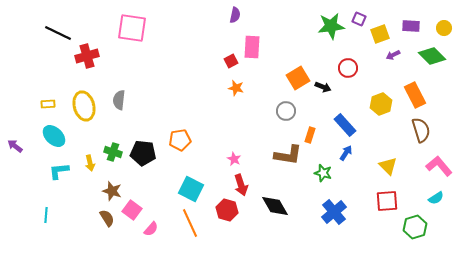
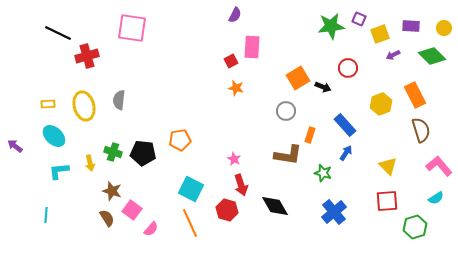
purple semicircle at (235, 15): rotated 14 degrees clockwise
